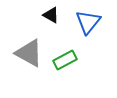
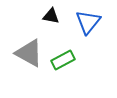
black triangle: moved 1 px down; rotated 18 degrees counterclockwise
green rectangle: moved 2 px left
